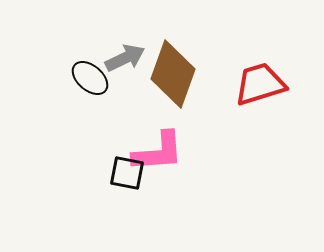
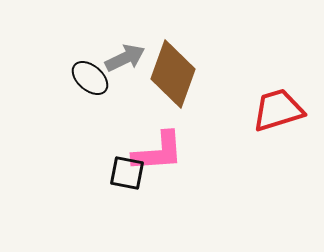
red trapezoid: moved 18 px right, 26 px down
